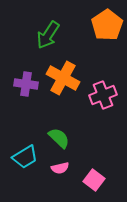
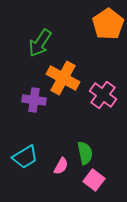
orange pentagon: moved 1 px right, 1 px up
green arrow: moved 8 px left, 8 px down
purple cross: moved 8 px right, 16 px down
pink cross: rotated 32 degrees counterclockwise
green semicircle: moved 26 px right, 15 px down; rotated 35 degrees clockwise
pink semicircle: moved 1 px right, 2 px up; rotated 48 degrees counterclockwise
